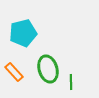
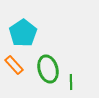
cyan pentagon: rotated 20 degrees counterclockwise
orange rectangle: moved 7 px up
